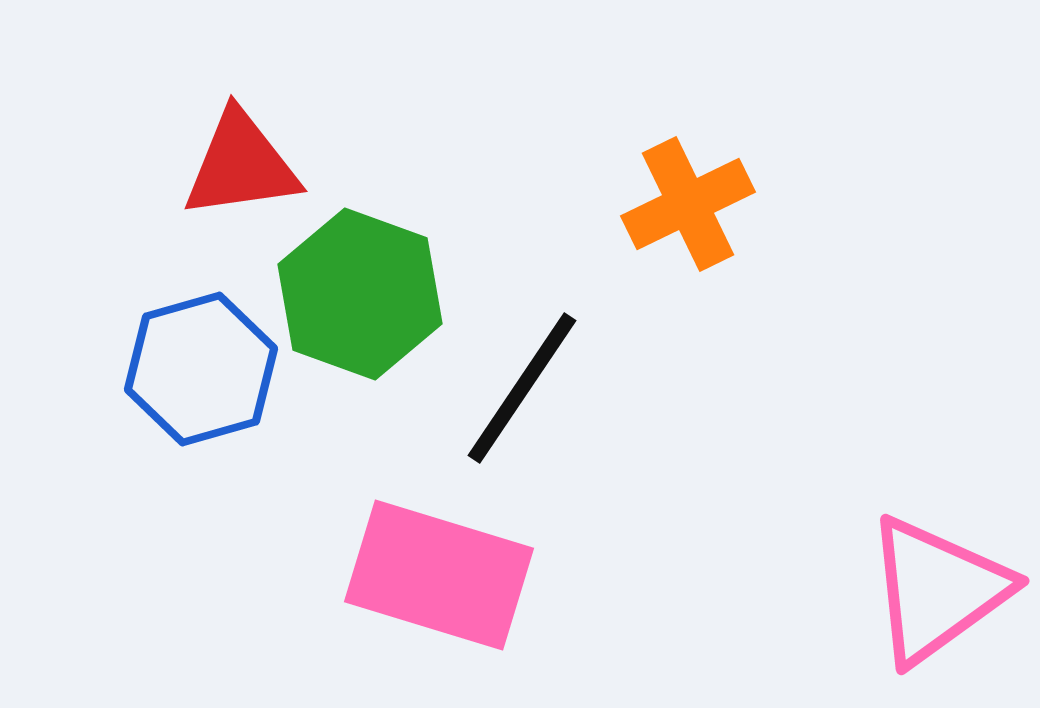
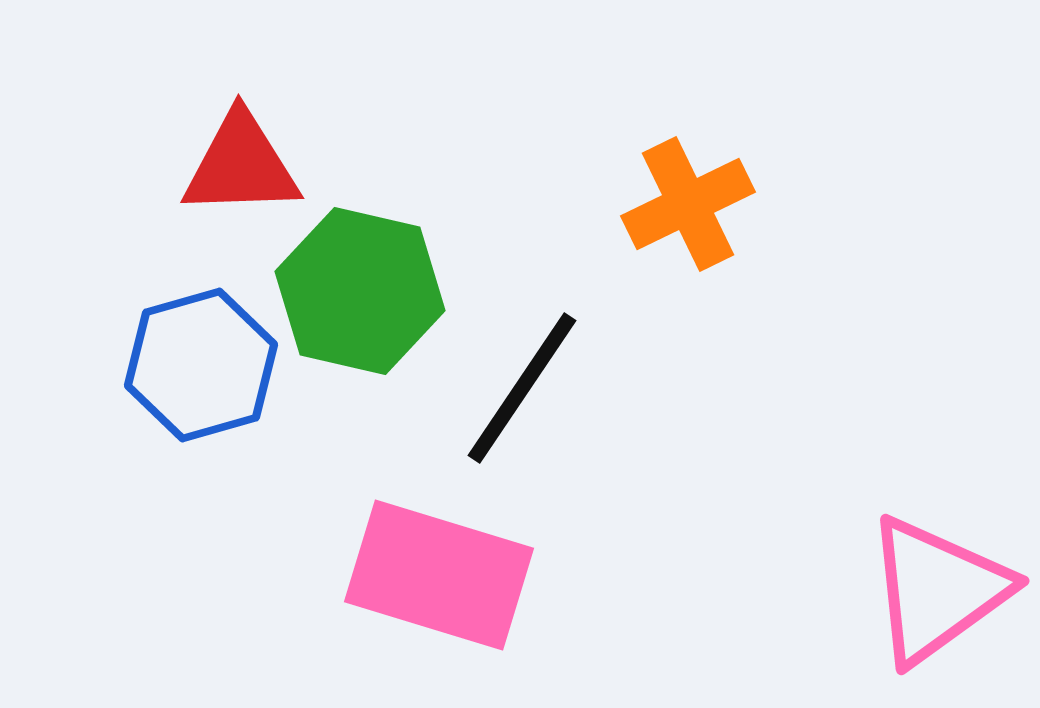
red triangle: rotated 6 degrees clockwise
green hexagon: moved 3 px up; rotated 7 degrees counterclockwise
blue hexagon: moved 4 px up
